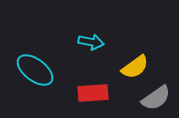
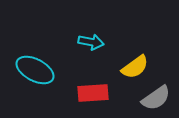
cyan ellipse: rotated 9 degrees counterclockwise
